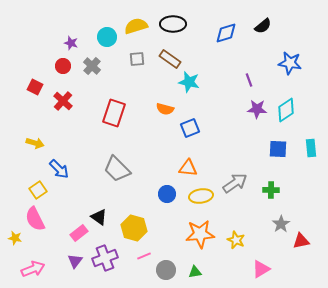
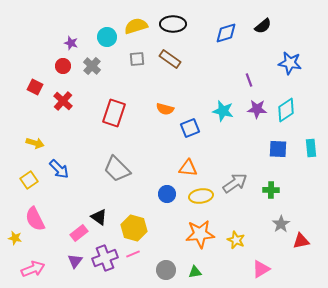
cyan star at (189, 82): moved 34 px right, 29 px down
yellow square at (38, 190): moved 9 px left, 10 px up
pink line at (144, 256): moved 11 px left, 2 px up
